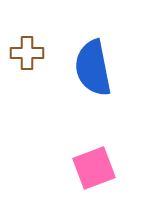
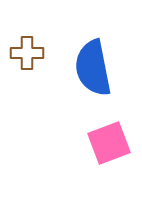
pink square: moved 15 px right, 25 px up
